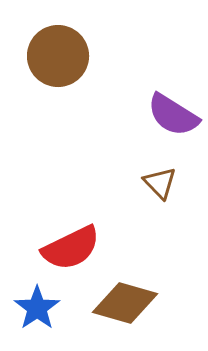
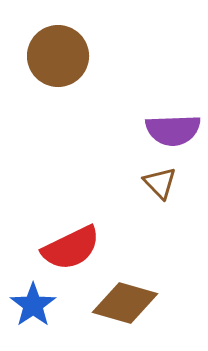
purple semicircle: moved 15 px down; rotated 34 degrees counterclockwise
blue star: moved 4 px left, 3 px up
